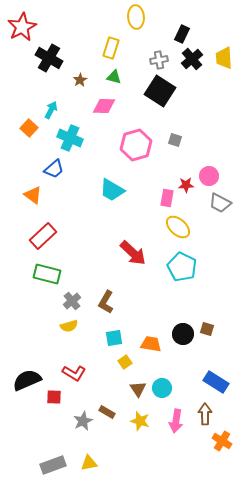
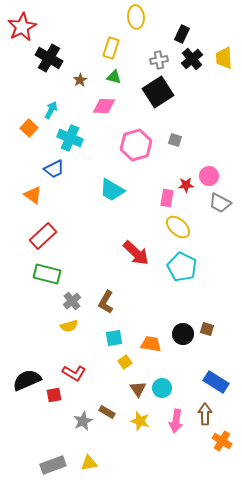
black square at (160, 91): moved 2 px left, 1 px down; rotated 24 degrees clockwise
blue trapezoid at (54, 169): rotated 15 degrees clockwise
red arrow at (133, 253): moved 3 px right
red square at (54, 397): moved 2 px up; rotated 14 degrees counterclockwise
